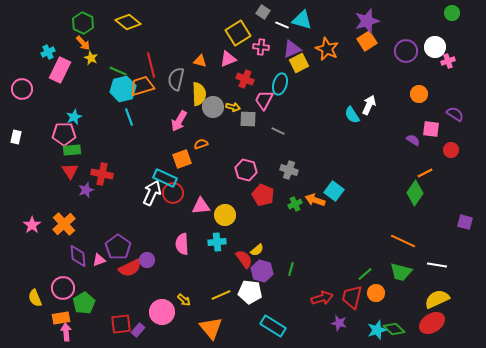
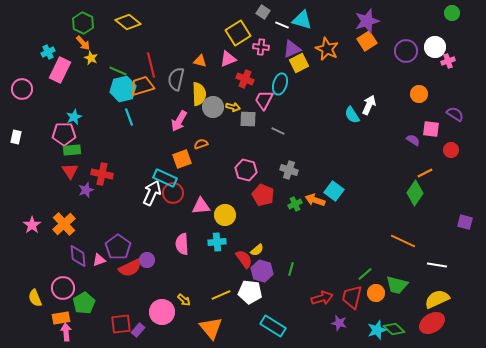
green trapezoid at (401, 272): moved 4 px left, 13 px down
